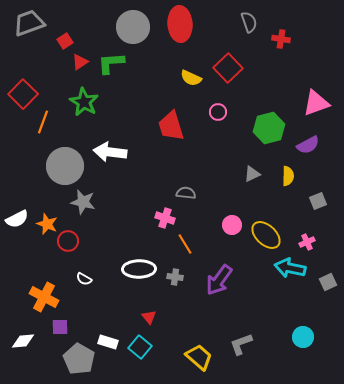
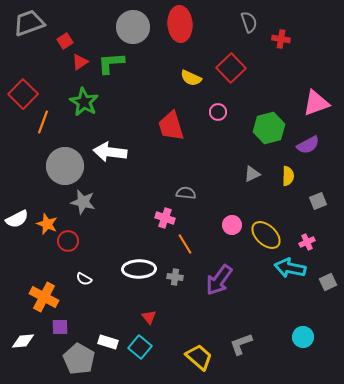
red square at (228, 68): moved 3 px right
